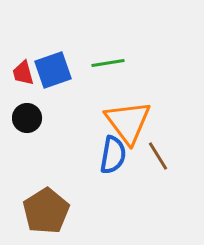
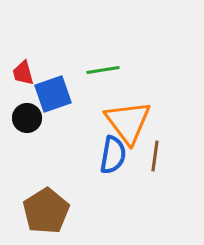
green line: moved 5 px left, 7 px down
blue square: moved 24 px down
brown line: moved 3 px left; rotated 40 degrees clockwise
